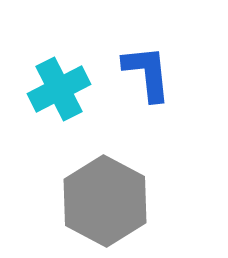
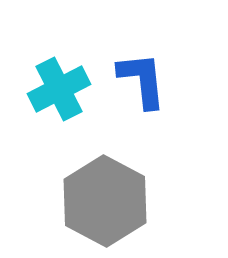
blue L-shape: moved 5 px left, 7 px down
